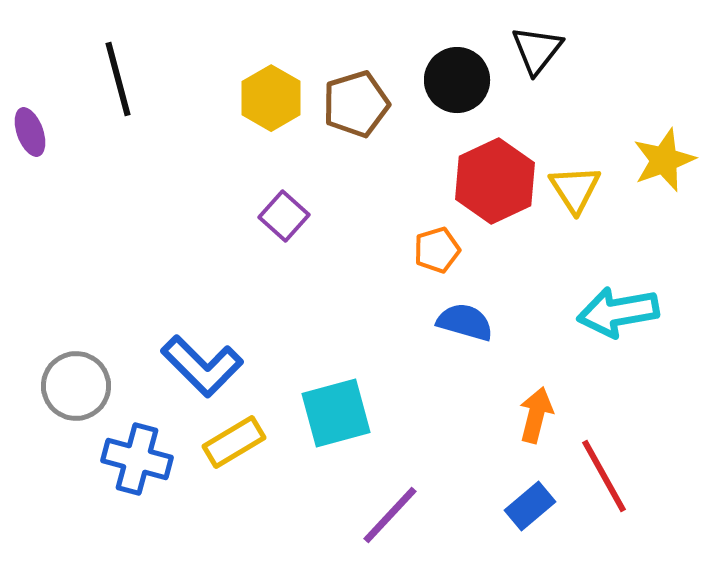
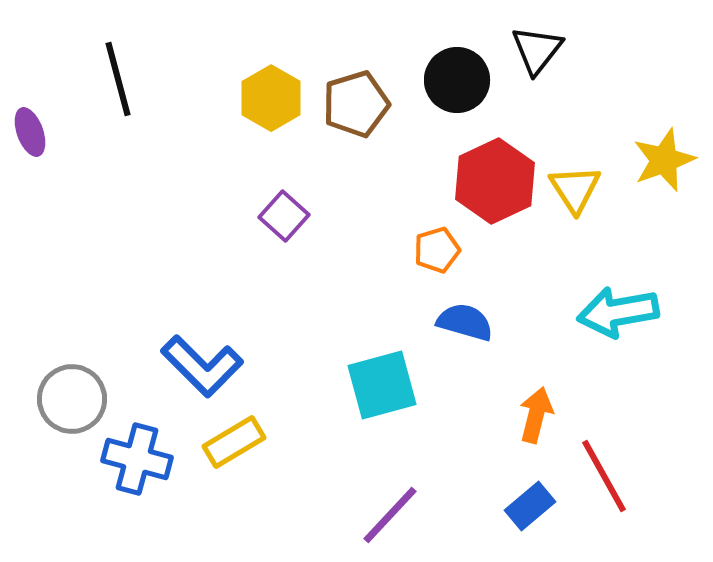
gray circle: moved 4 px left, 13 px down
cyan square: moved 46 px right, 28 px up
